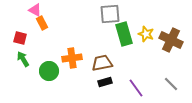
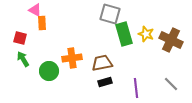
gray square: rotated 20 degrees clockwise
orange rectangle: rotated 24 degrees clockwise
purple line: rotated 30 degrees clockwise
